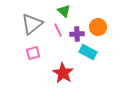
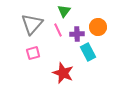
green triangle: rotated 24 degrees clockwise
gray triangle: rotated 10 degrees counterclockwise
cyan rectangle: rotated 36 degrees clockwise
red star: rotated 10 degrees counterclockwise
